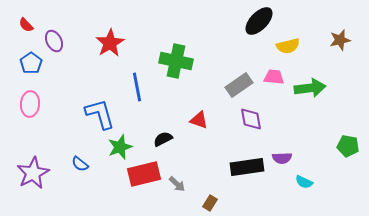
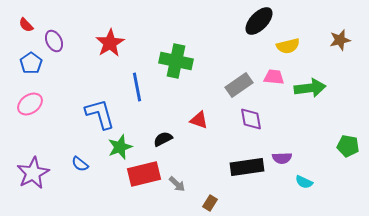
pink ellipse: rotated 50 degrees clockwise
